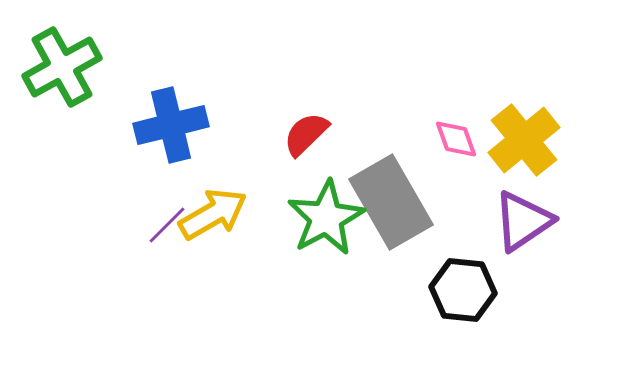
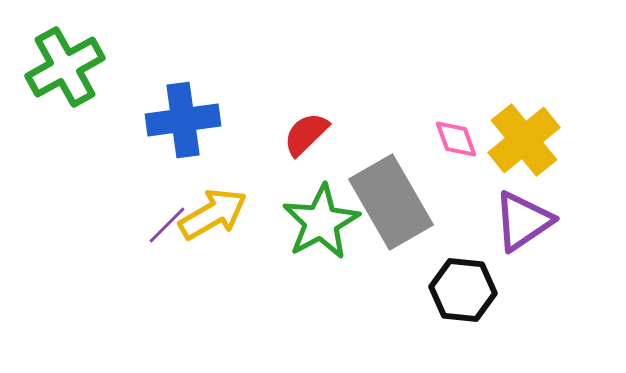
green cross: moved 3 px right
blue cross: moved 12 px right, 5 px up; rotated 6 degrees clockwise
green star: moved 5 px left, 4 px down
